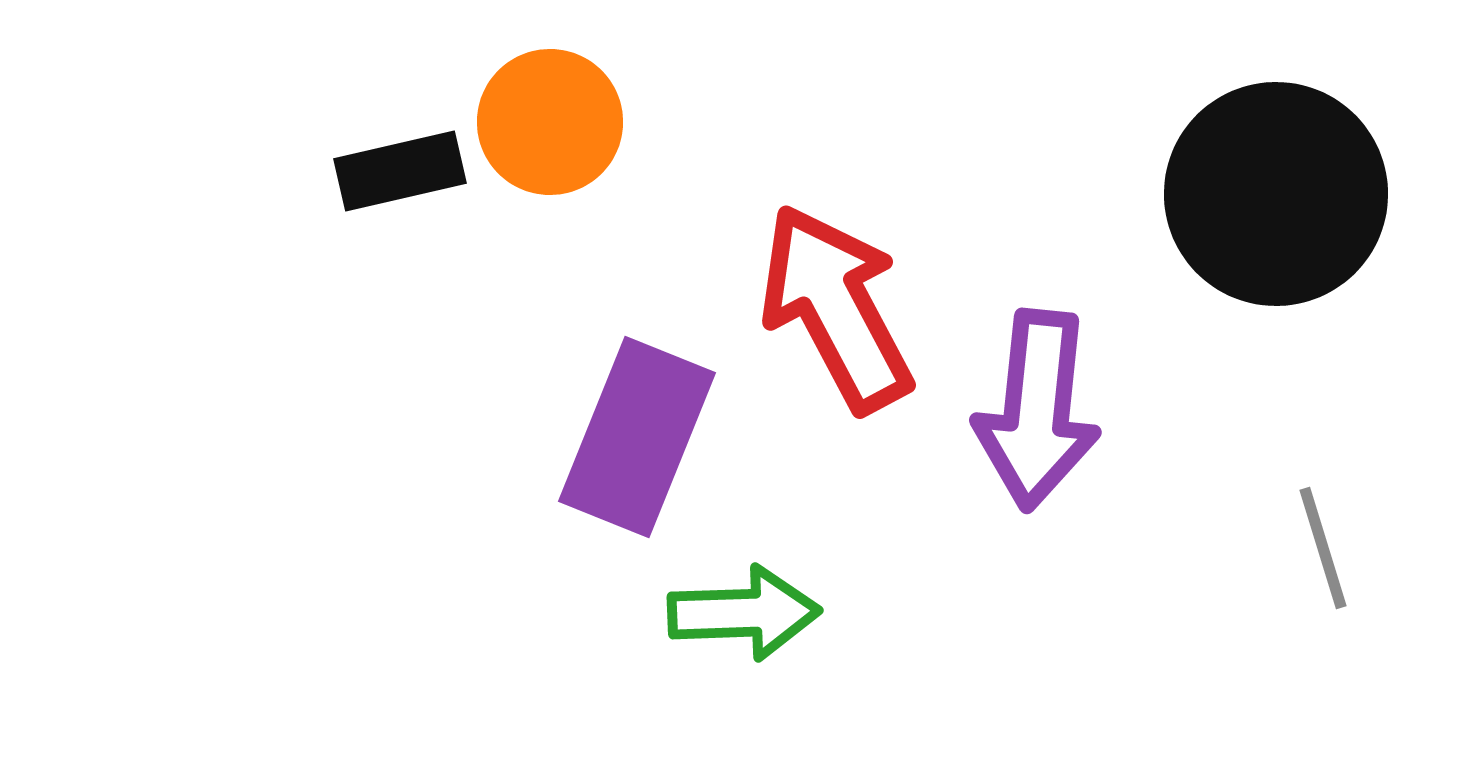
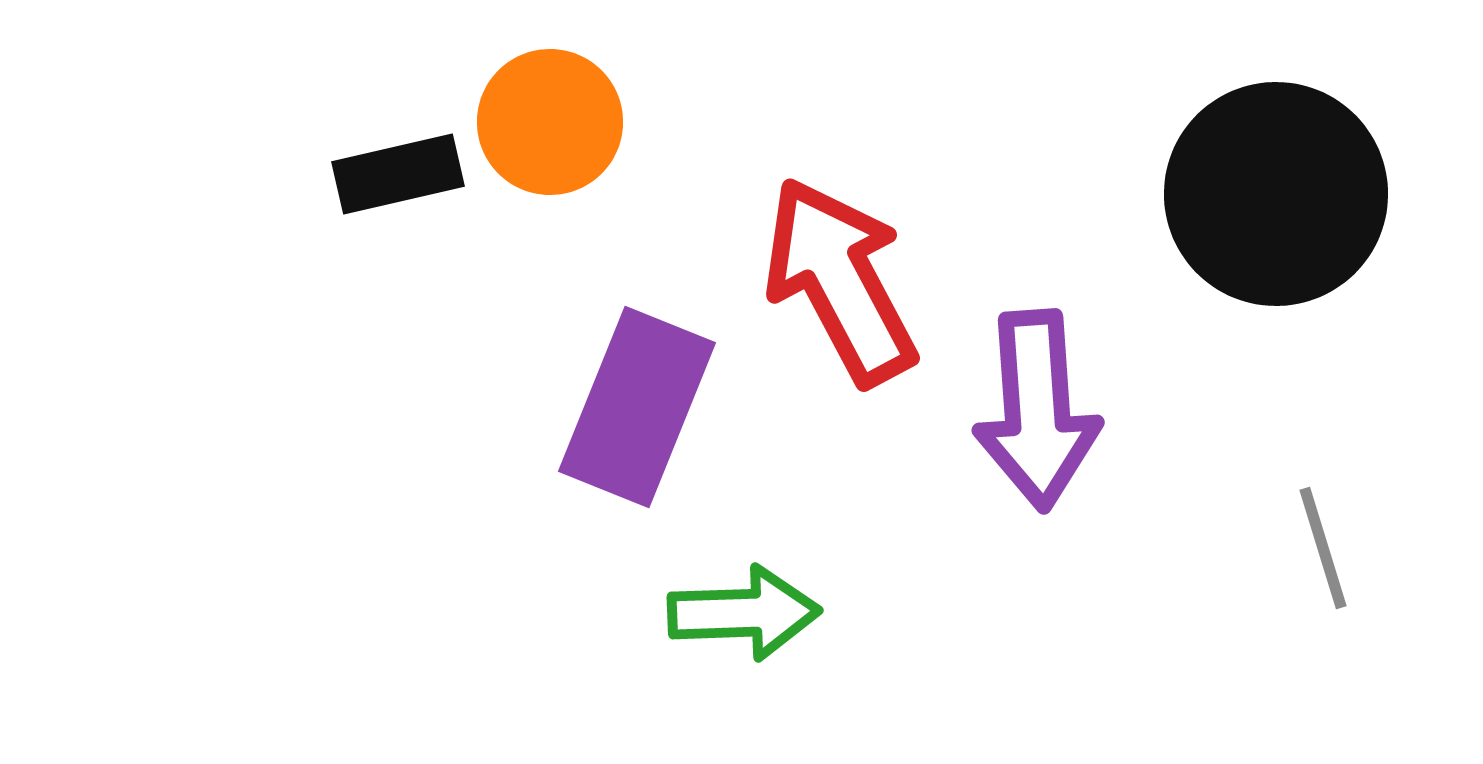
black rectangle: moved 2 px left, 3 px down
red arrow: moved 4 px right, 27 px up
purple arrow: rotated 10 degrees counterclockwise
purple rectangle: moved 30 px up
